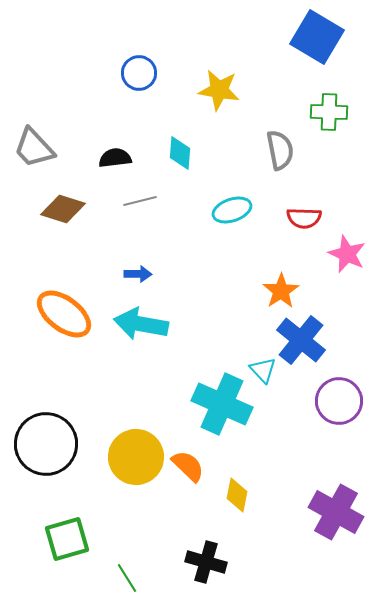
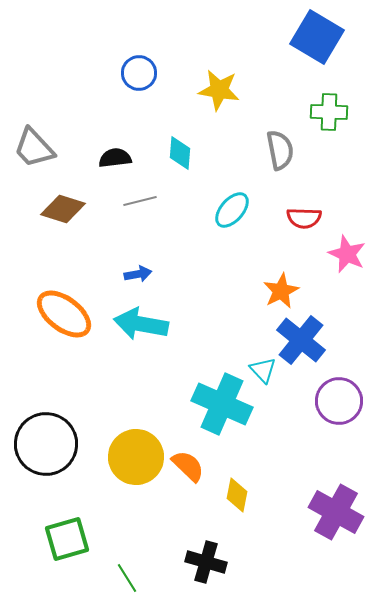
cyan ellipse: rotated 30 degrees counterclockwise
blue arrow: rotated 12 degrees counterclockwise
orange star: rotated 6 degrees clockwise
